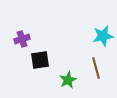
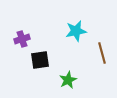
cyan star: moved 27 px left, 5 px up
brown line: moved 6 px right, 15 px up
